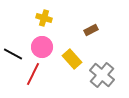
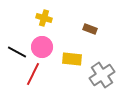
brown rectangle: moved 1 px left, 1 px up; rotated 48 degrees clockwise
black line: moved 4 px right, 2 px up
yellow rectangle: rotated 42 degrees counterclockwise
gray cross: rotated 15 degrees clockwise
